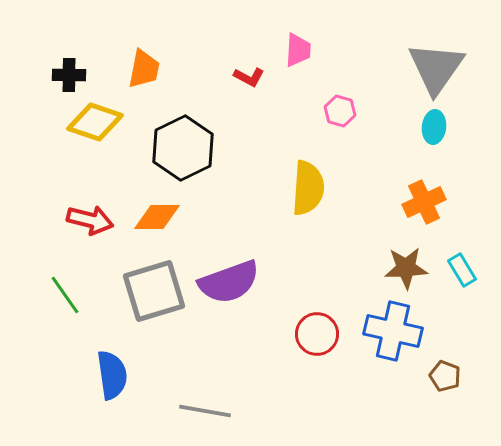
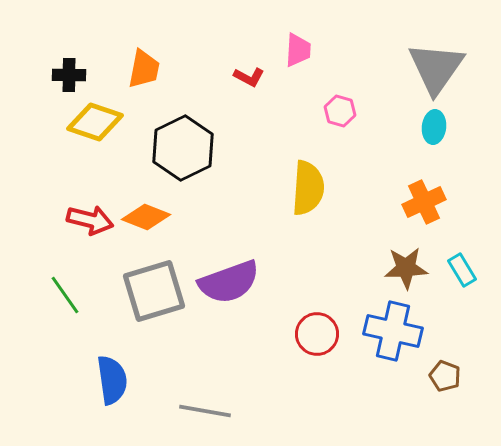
orange diamond: moved 11 px left; rotated 21 degrees clockwise
blue semicircle: moved 5 px down
